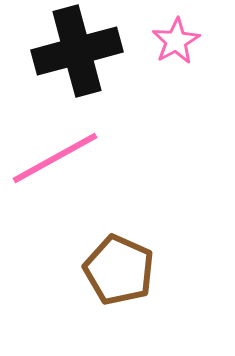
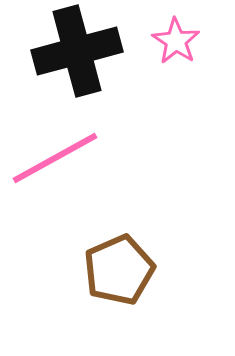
pink star: rotated 9 degrees counterclockwise
brown pentagon: rotated 24 degrees clockwise
